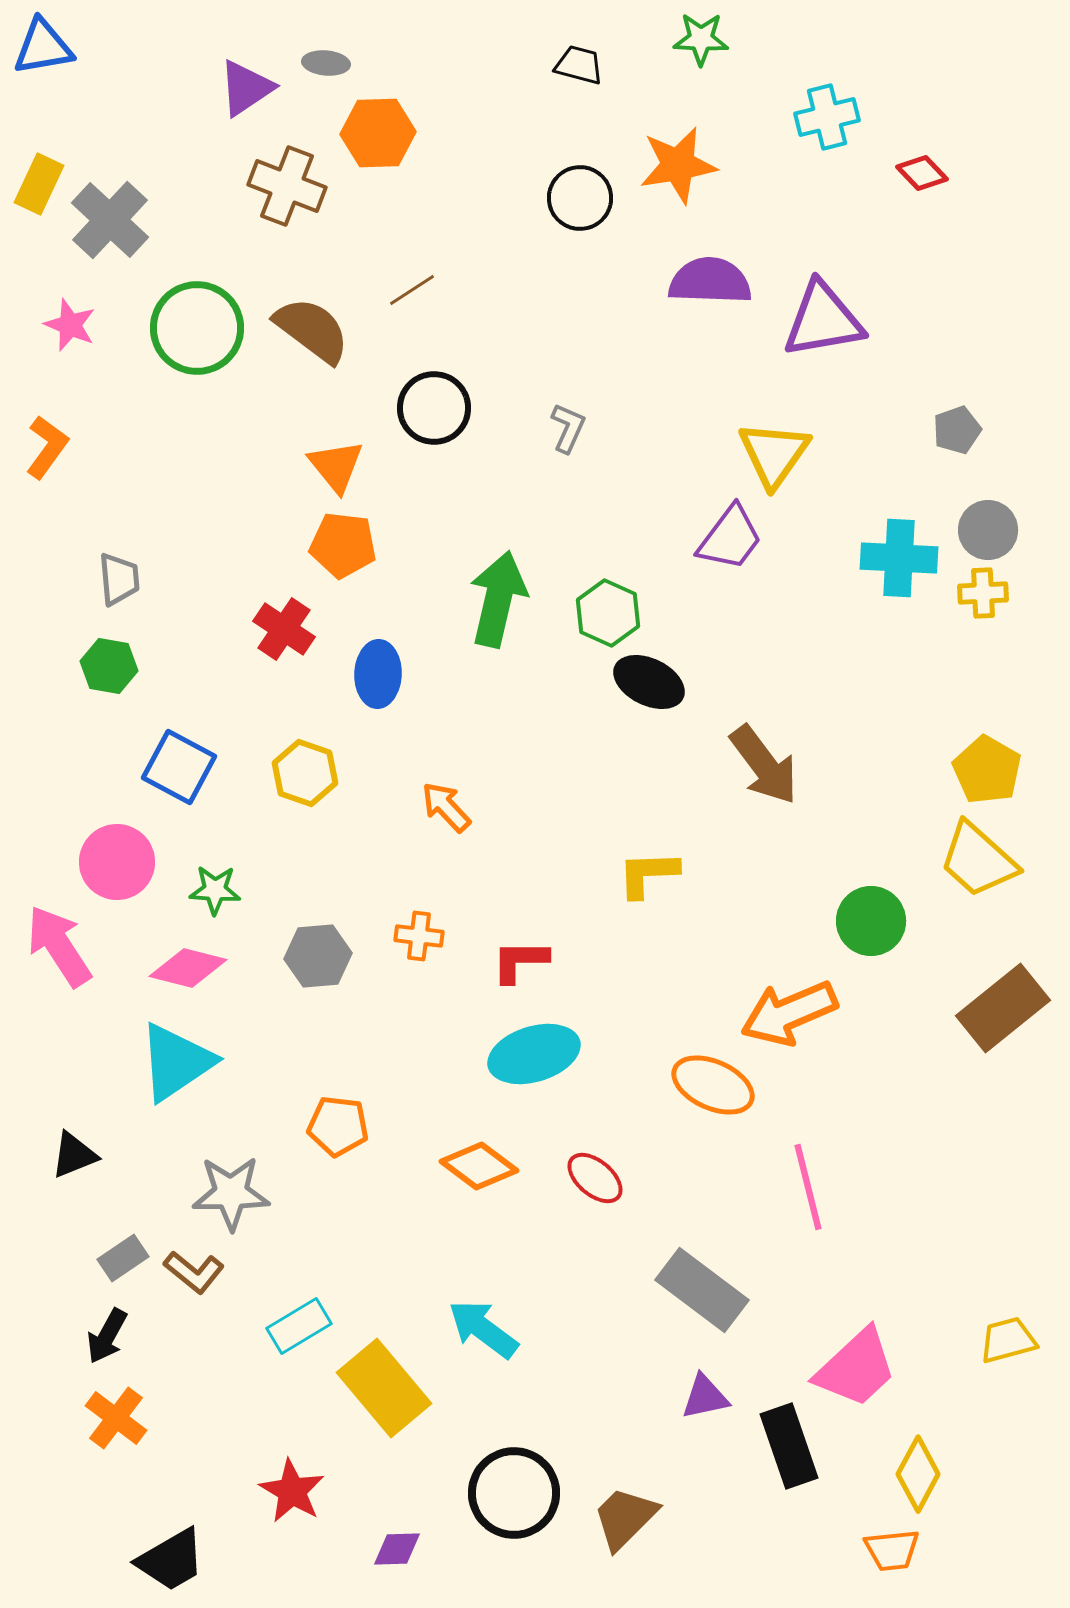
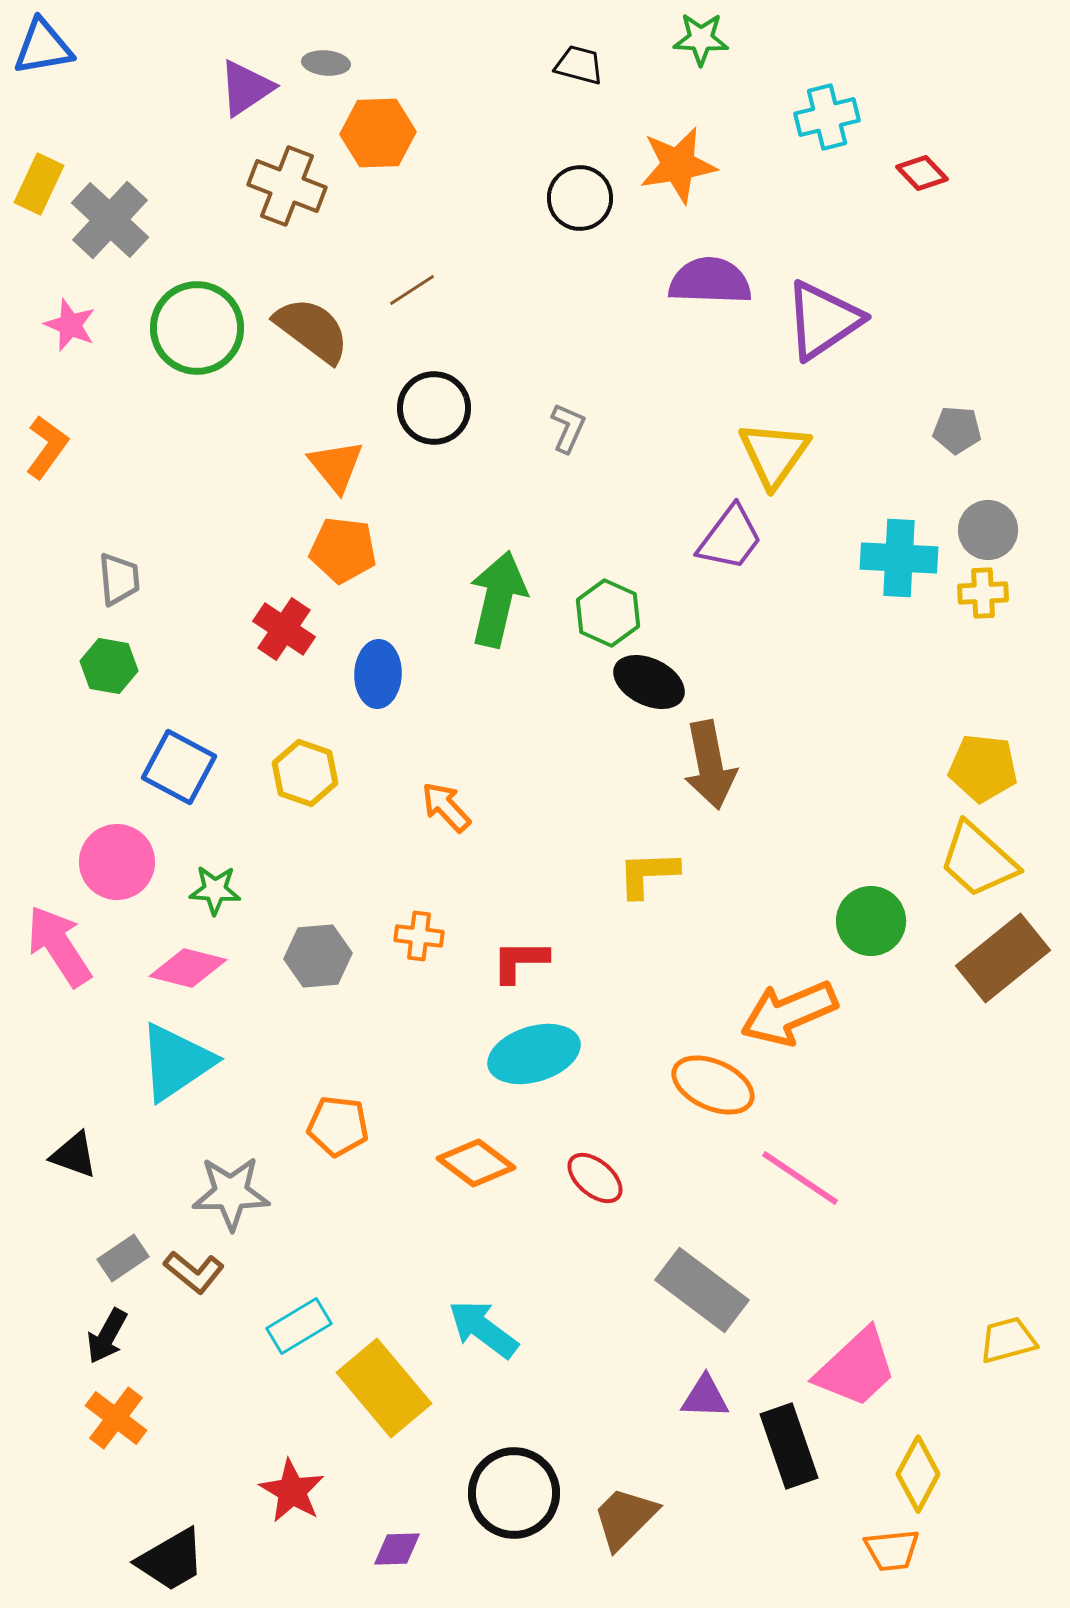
purple triangle at (823, 320): rotated 24 degrees counterclockwise
gray pentagon at (957, 430): rotated 24 degrees clockwise
orange pentagon at (343, 545): moved 5 px down
brown arrow at (764, 765): moved 54 px left; rotated 26 degrees clockwise
yellow pentagon at (987, 770): moved 4 px left, 2 px up; rotated 24 degrees counterclockwise
brown rectangle at (1003, 1008): moved 50 px up
black triangle at (74, 1155): rotated 42 degrees clockwise
orange diamond at (479, 1166): moved 3 px left, 3 px up
pink line at (808, 1187): moved 8 px left, 9 px up; rotated 42 degrees counterclockwise
purple triangle at (705, 1397): rotated 14 degrees clockwise
